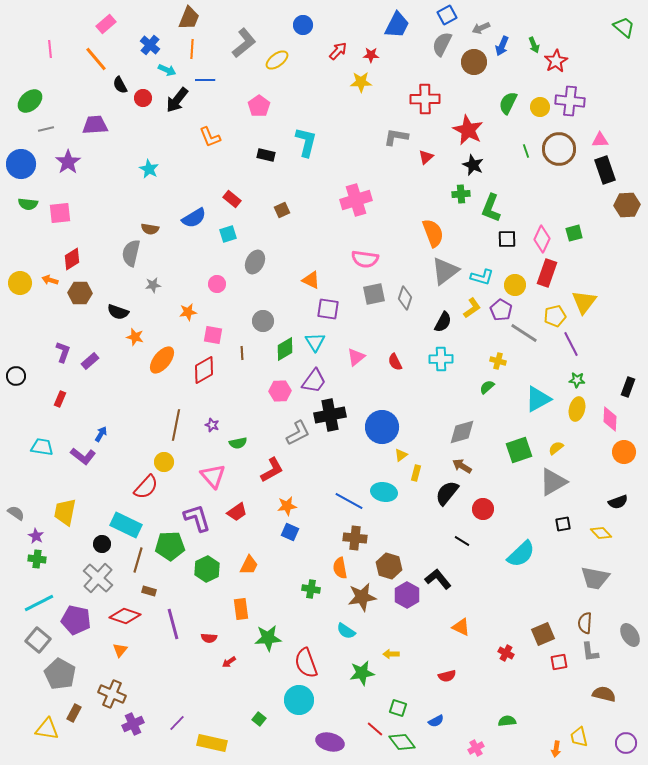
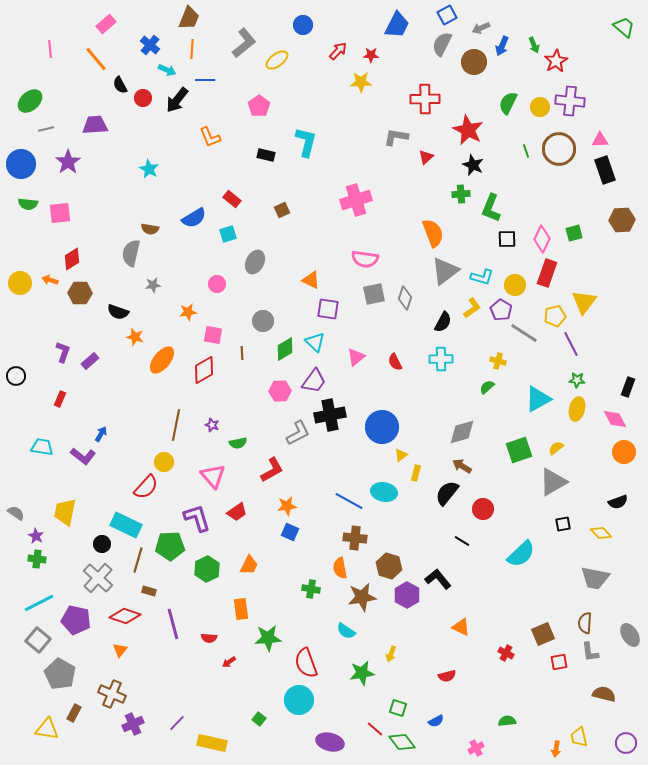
brown hexagon at (627, 205): moved 5 px left, 15 px down
cyan triangle at (315, 342): rotated 15 degrees counterclockwise
pink diamond at (610, 419): moved 5 px right; rotated 30 degrees counterclockwise
yellow arrow at (391, 654): rotated 70 degrees counterclockwise
